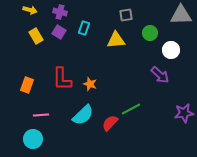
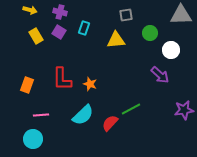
purple star: moved 3 px up
